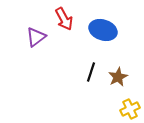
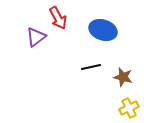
red arrow: moved 6 px left, 1 px up
black line: moved 5 px up; rotated 60 degrees clockwise
brown star: moved 5 px right; rotated 30 degrees counterclockwise
yellow cross: moved 1 px left, 1 px up
